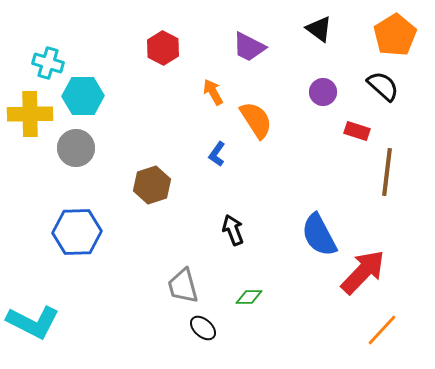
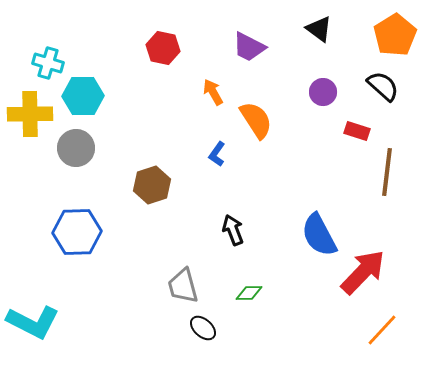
red hexagon: rotated 16 degrees counterclockwise
green diamond: moved 4 px up
